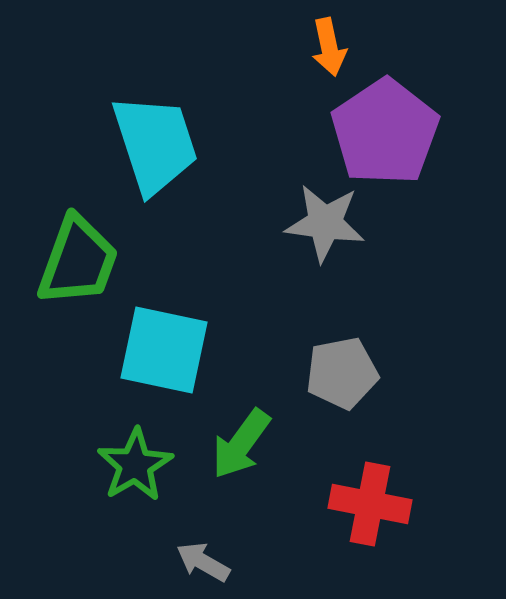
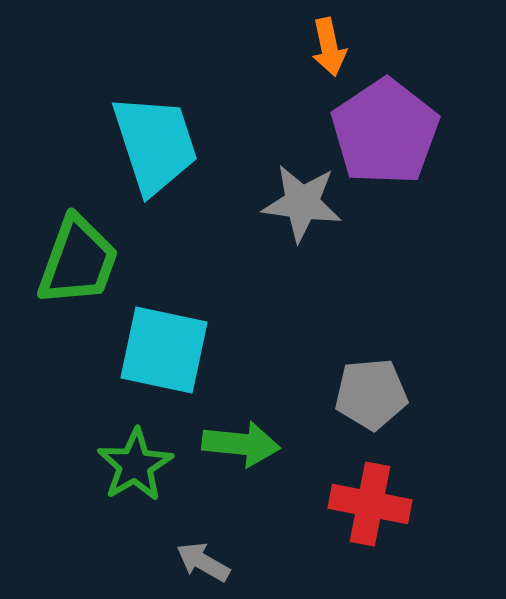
gray star: moved 23 px left, 20 px up
gray pentagon: moved 29 px right, 21 px down; rotated 6 degrees clockwise
green arrow: rotated 120 degrees counterclockwise
